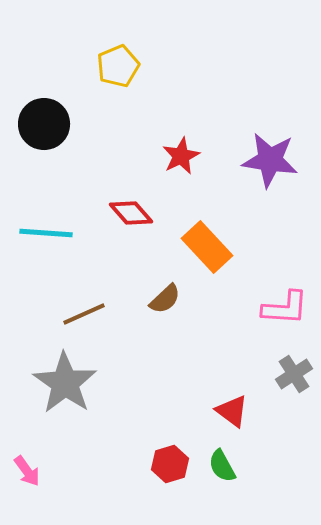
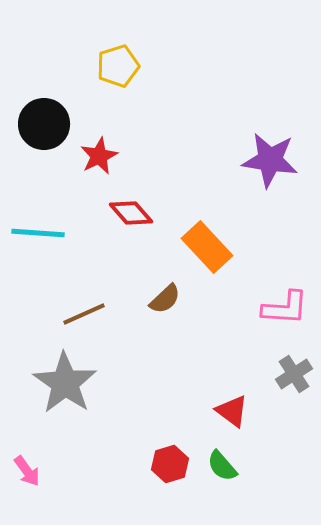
yellow pentagon: rotated 6 degrees clockwise
red star: moved 82 px left
cyan line: moved 8 px left
green semicircle: rotated 12 degrees counterclockwise
